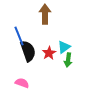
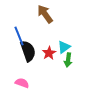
brown arrow: rotated 36 degrees counterclockwise
